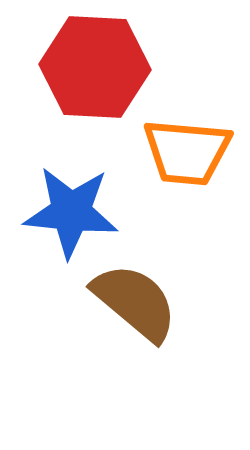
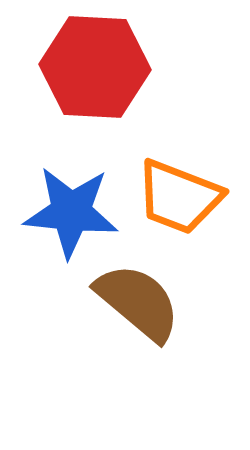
orange trapezoid: moved 8 px left, 45 px down; rotated 16 degrees clockwise
brown semicircle: moved 3 px right
